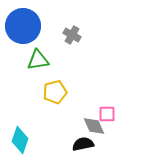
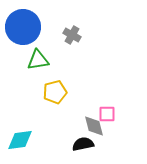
blue circle: moved 1 px down
gray diamond: rotated 10 degrees clockwise
cyan diamond: rotated 64 degrees clockwise
